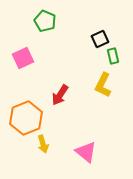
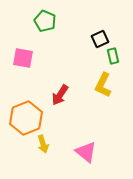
pink square: rotated 35 degrees clockwise
